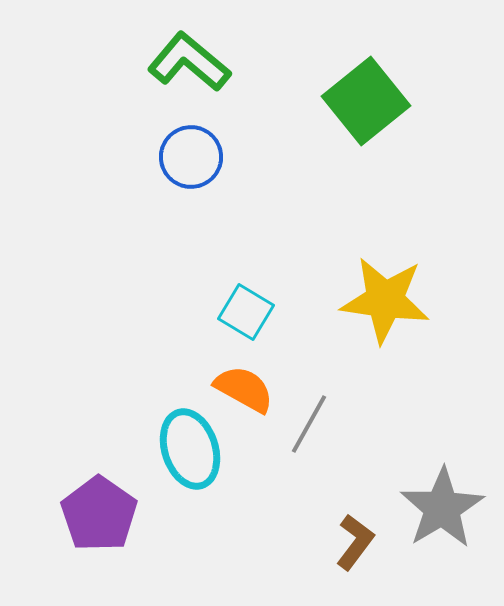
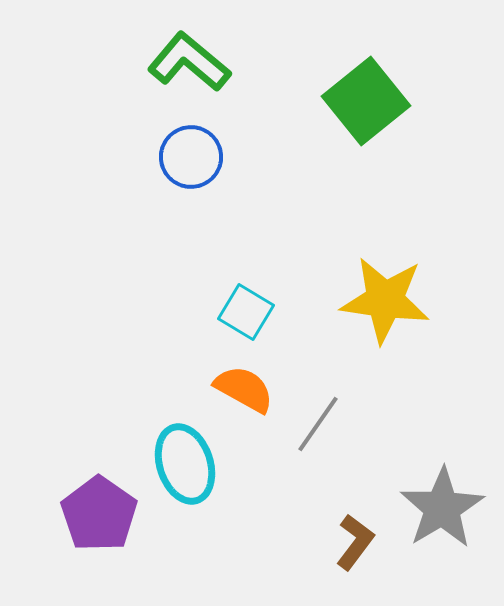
gray line: moved 9 px right; rotated 6 degrees clockwise
cyan ellipse: moved 5 px left, 15 px down
